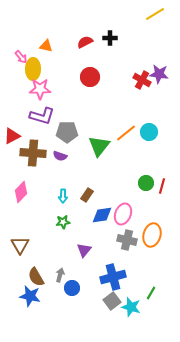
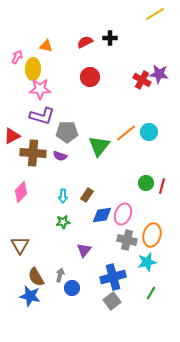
pink arrow: moved 4 px left; rotated 112 degrees counterclockwise
cyan star: moved 16 px right, 45 px up; rotated 30 degrees counterclockwise
